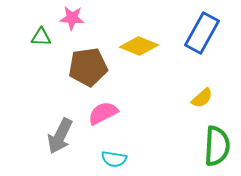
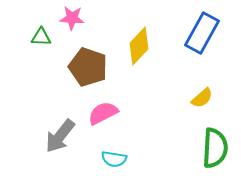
yellow diamond: rotated 69 degrees counterclockwise
brown pentagon: rotated 27 degrees clockwise
gray arrow: rotated 12 degrees clockwise
green semicircle: moved 2 px left, 2 px down
